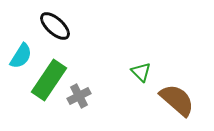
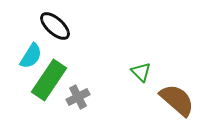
cyan semicircle: moved 10 px right
gray cross: moved 1 px left, 1 px down
